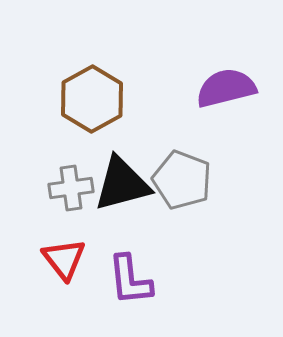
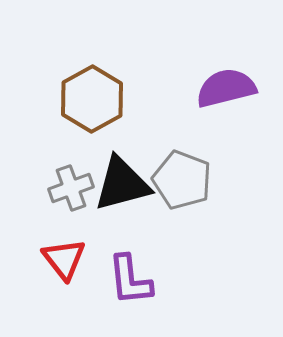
gray cross: rotated 12 degrees counterclockwise
